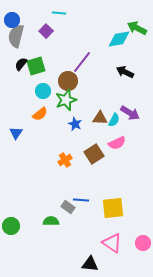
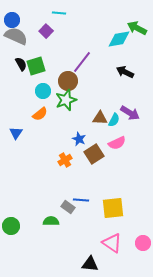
gray semicircle: rotated 100 degrees clockwise
black semicircle: rotated 112 degrees clockwise
blue star: moved 4 px right, 15 px down
